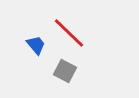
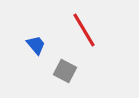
red line: moved 15 px right, 3 px up; rotated 15 degrees clockwise
